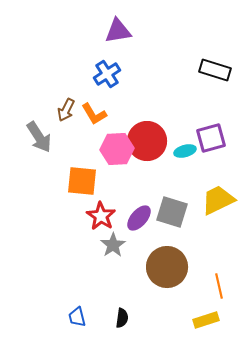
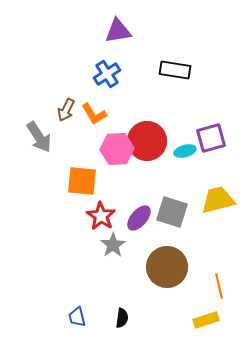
black rectangle: moved 40 px left; rotated 8 degrees counterclockwise
yellow trapezoid: rotated 12 degrees clockwise
